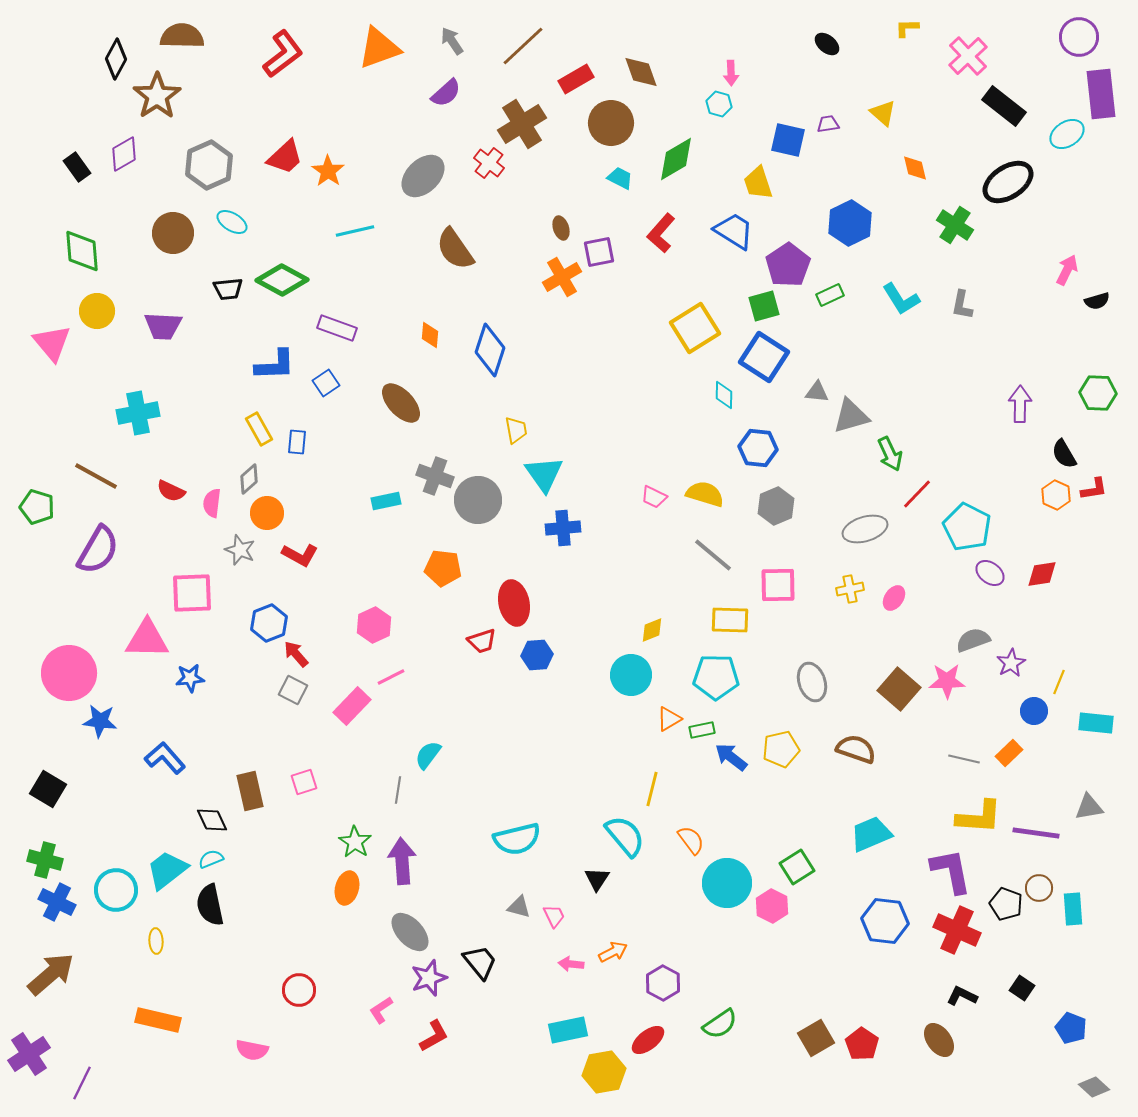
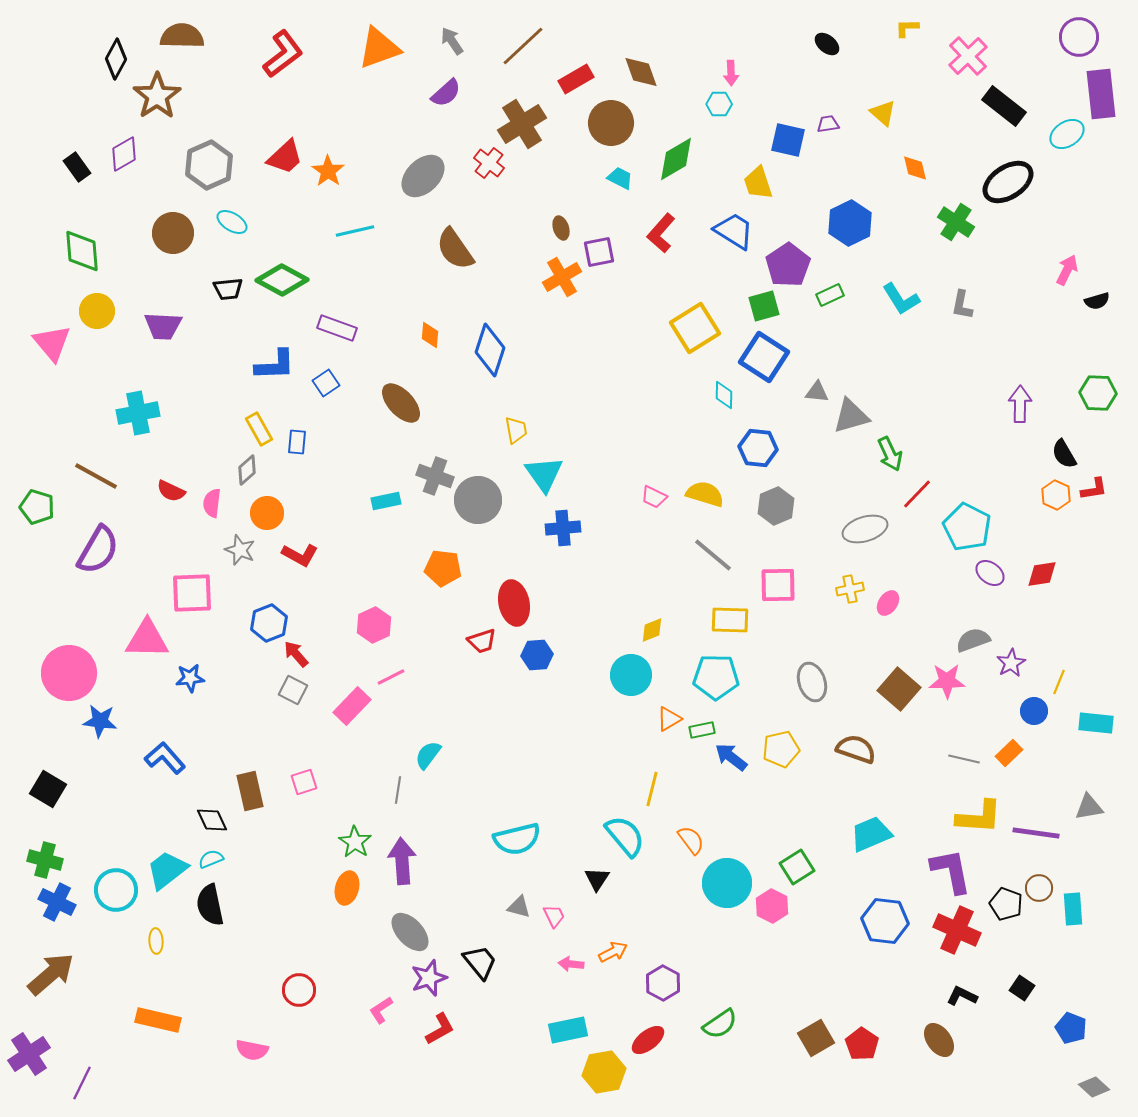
cyan hexagon at (719, 104): rotated 15 degrees counterclockwise
green cross at (955, 225): moved 1 px right, 3 px up
gray diamond at (249, 479): moved 2 px left, 9 px up
pink ellipse at (894, 598): moved 6 px left, 5 px down
red L-shape at (434, 1036): moved 6 px right, 7 px up
